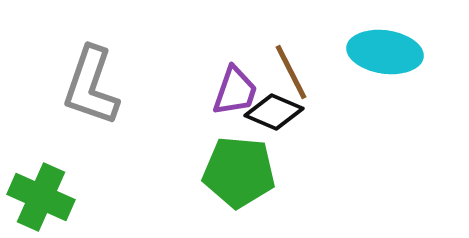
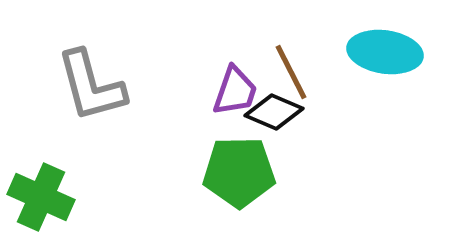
gray L-shape: rotated 34 degrees counterclockwise
green pentagon: rotated 6 degrees counterclockwise
